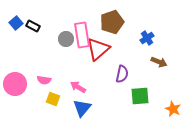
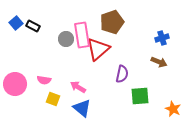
blue cross: moved 15 px right; rotated 16 degrees clockwise
blue triangle: rotated 30 degrees counterclockwise
